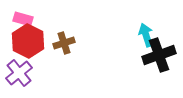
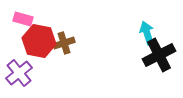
cyan arrow: moved 1 px right, 2 px up
red hexagon: moved 11 px right; rotated 16 degrees counterclockwise
black cross: rotated 8 degrees counterclockwise
